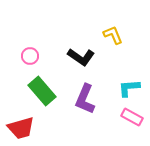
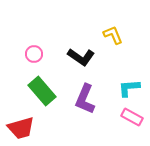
pink circle: moved 4 px right, 2 px up
